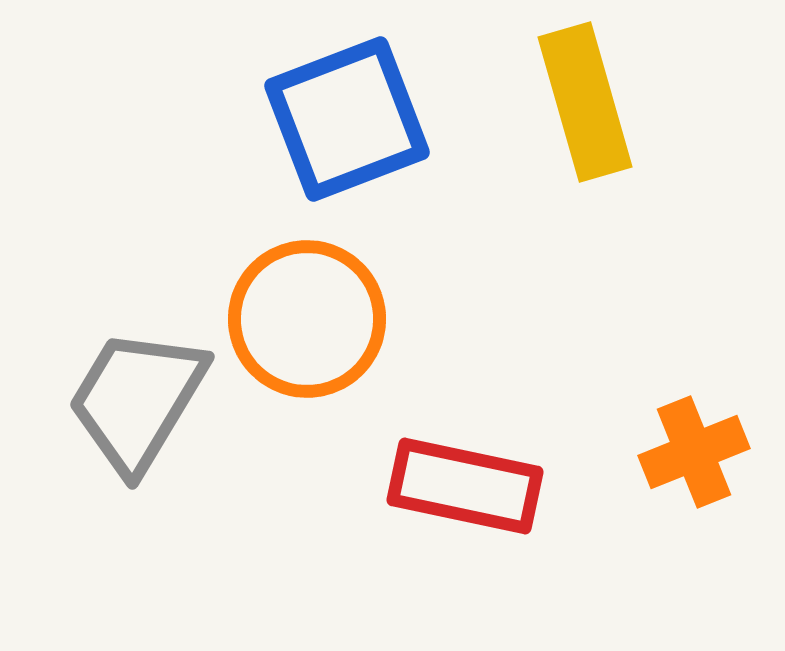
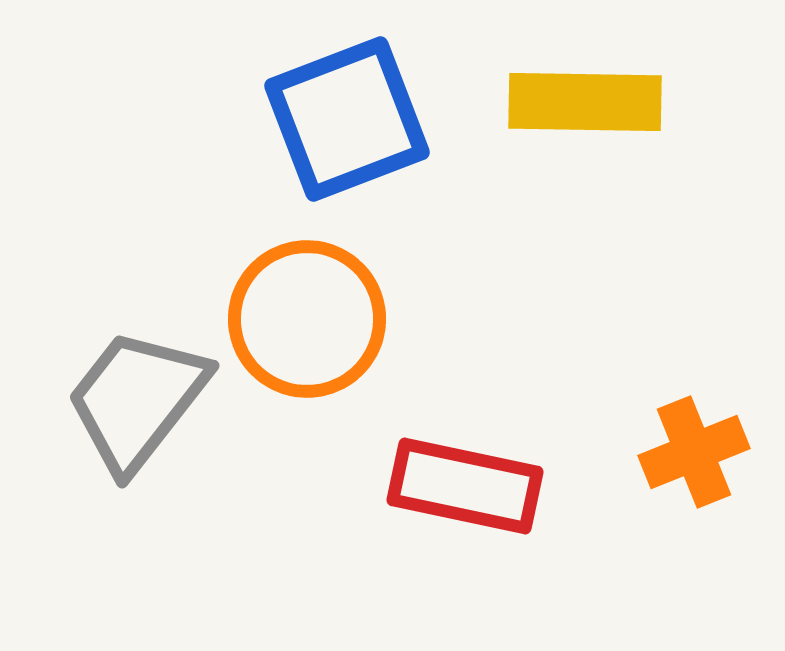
yellow rectangle: rotated 73 degrees counterclockwise
gray trapezoid: rotated 7 degrees clockwise
